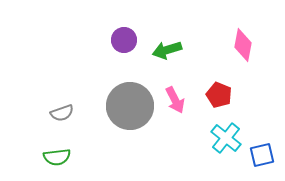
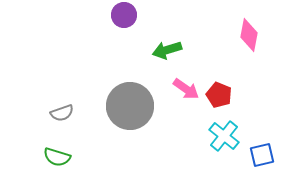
purple circle: moved 25 px up
pink diamond: moved 6 px right, 10 px up
pink arrow: moved 11 px right, 11 px up; rotated 28 degrees counterclockwise
cyan cross: moved 2 px left, 2 px up
green semicircle: rotated 24 degrees clockwise
